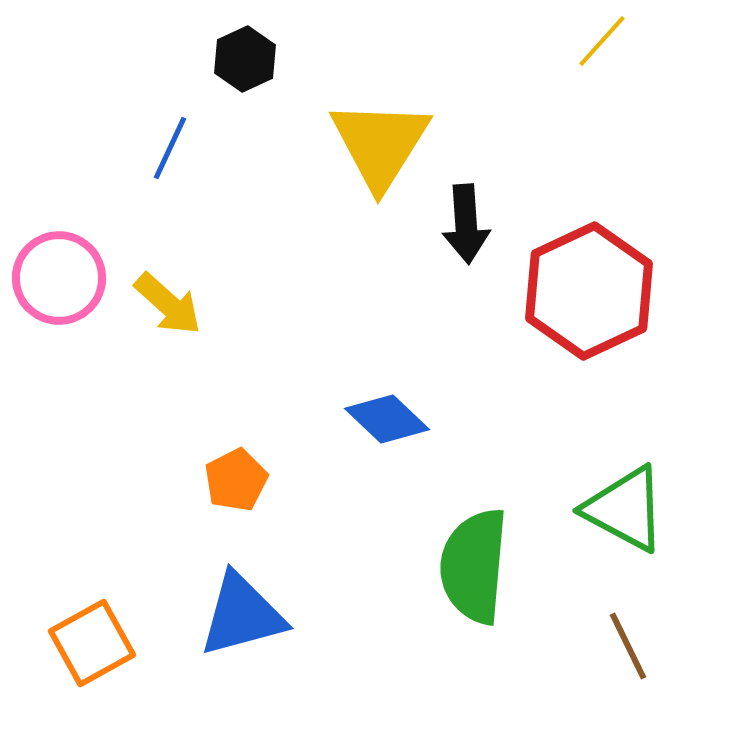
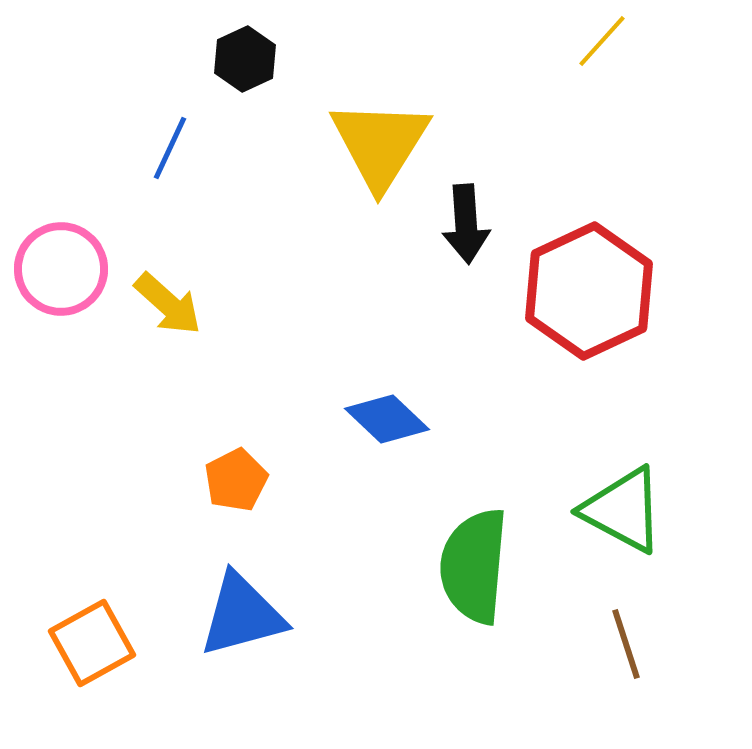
pink circle: moved 2 px right, 9 px up
green triangle: moved 2 px left, 1 px down
brown line: moved 2 px left, 2 px up; rotated 8 degrees clockwise
